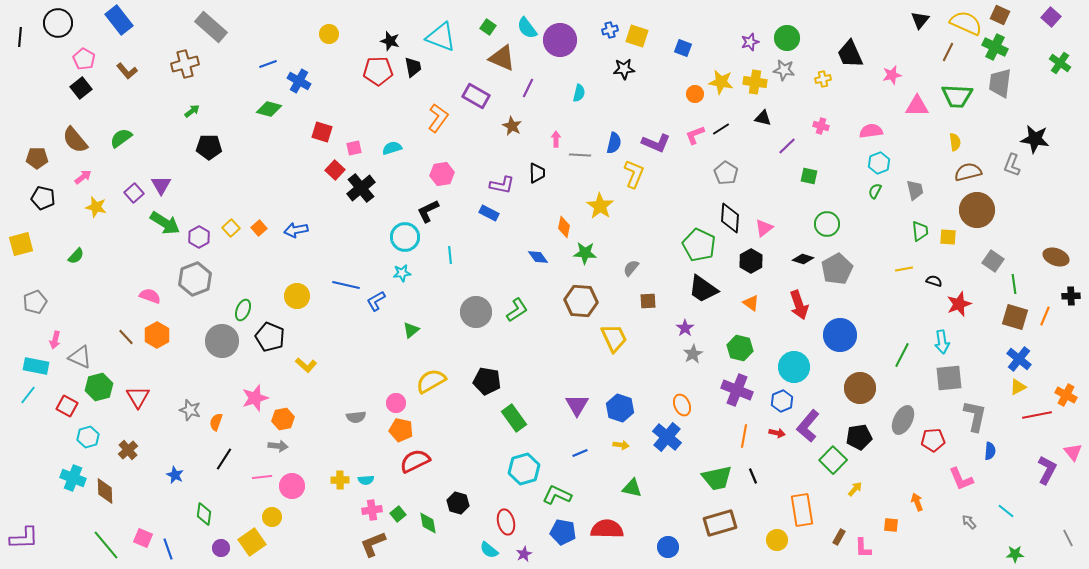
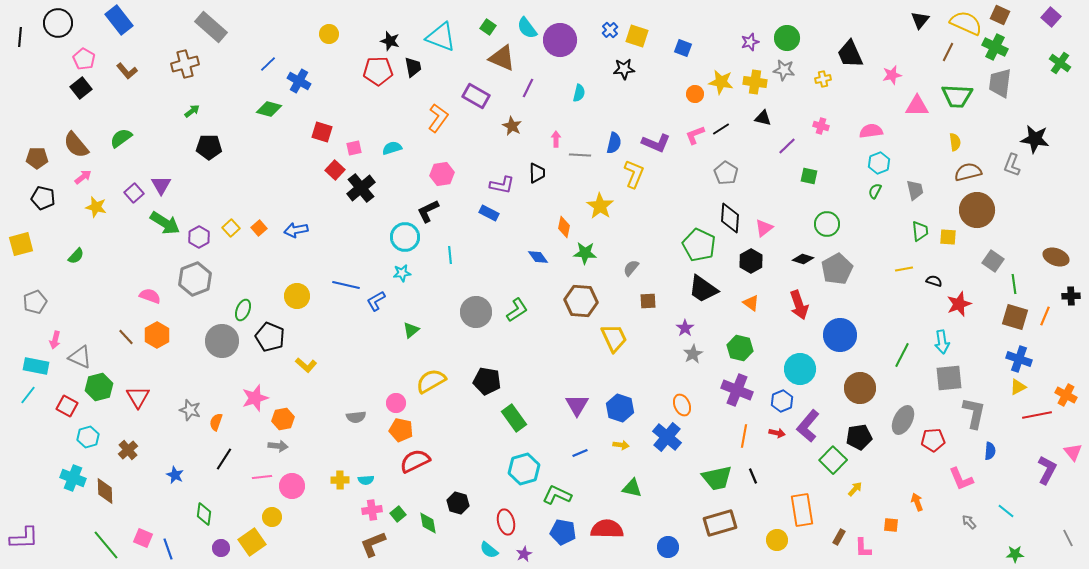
blue cross at (610, 30): rotated 28 degrees counterclockwise
blue line at (268, 64): rotated 24 degrees counterclockwise
brown semicircle at (75, 140): moved 1 px right, 5 px down
blue cross at (1019, 359): rotated 20 degrees counterclockwise
cyan circle at (794, 367): moved 6 px right, 2 px down
gray L-shape at (975, 416): moved 1 px left, 3 px up
